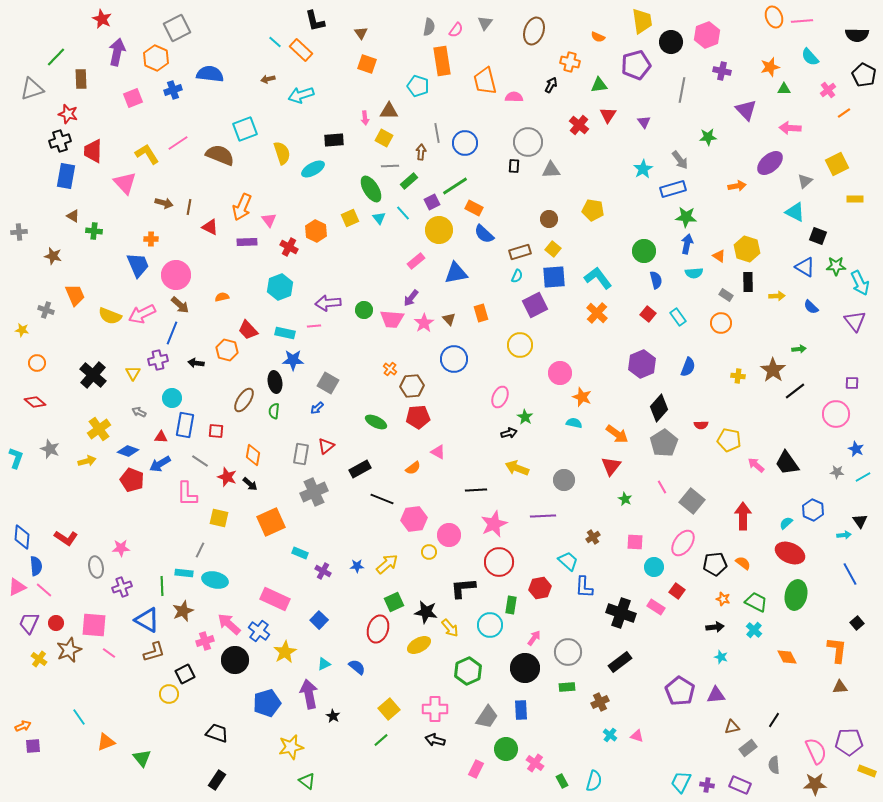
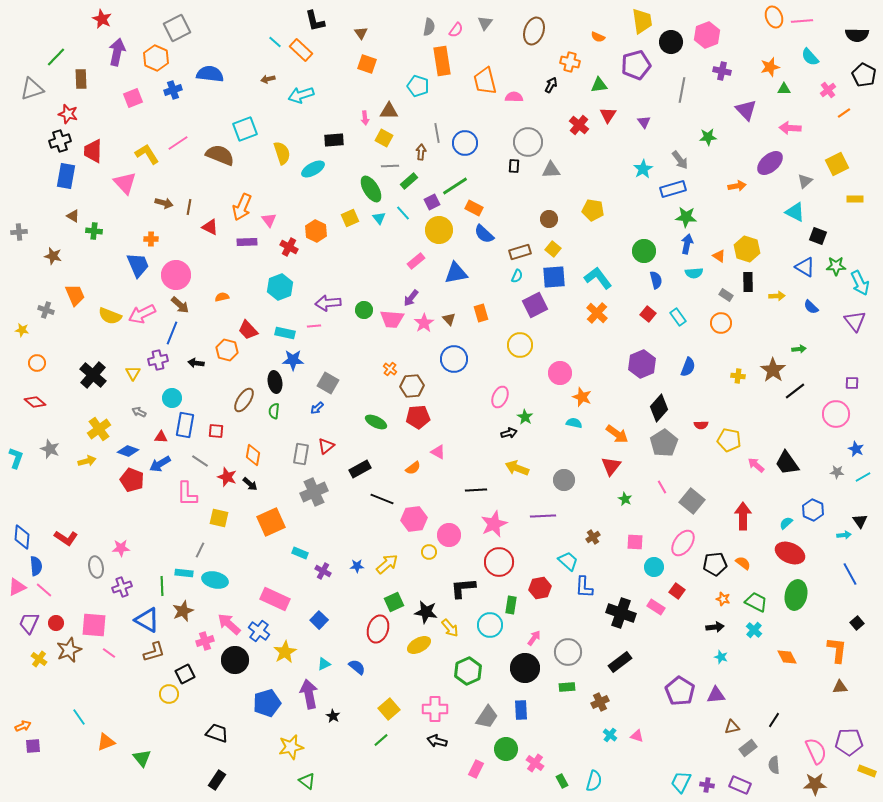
black arrow at (435, 740): moved 2 px right, 1 px down
